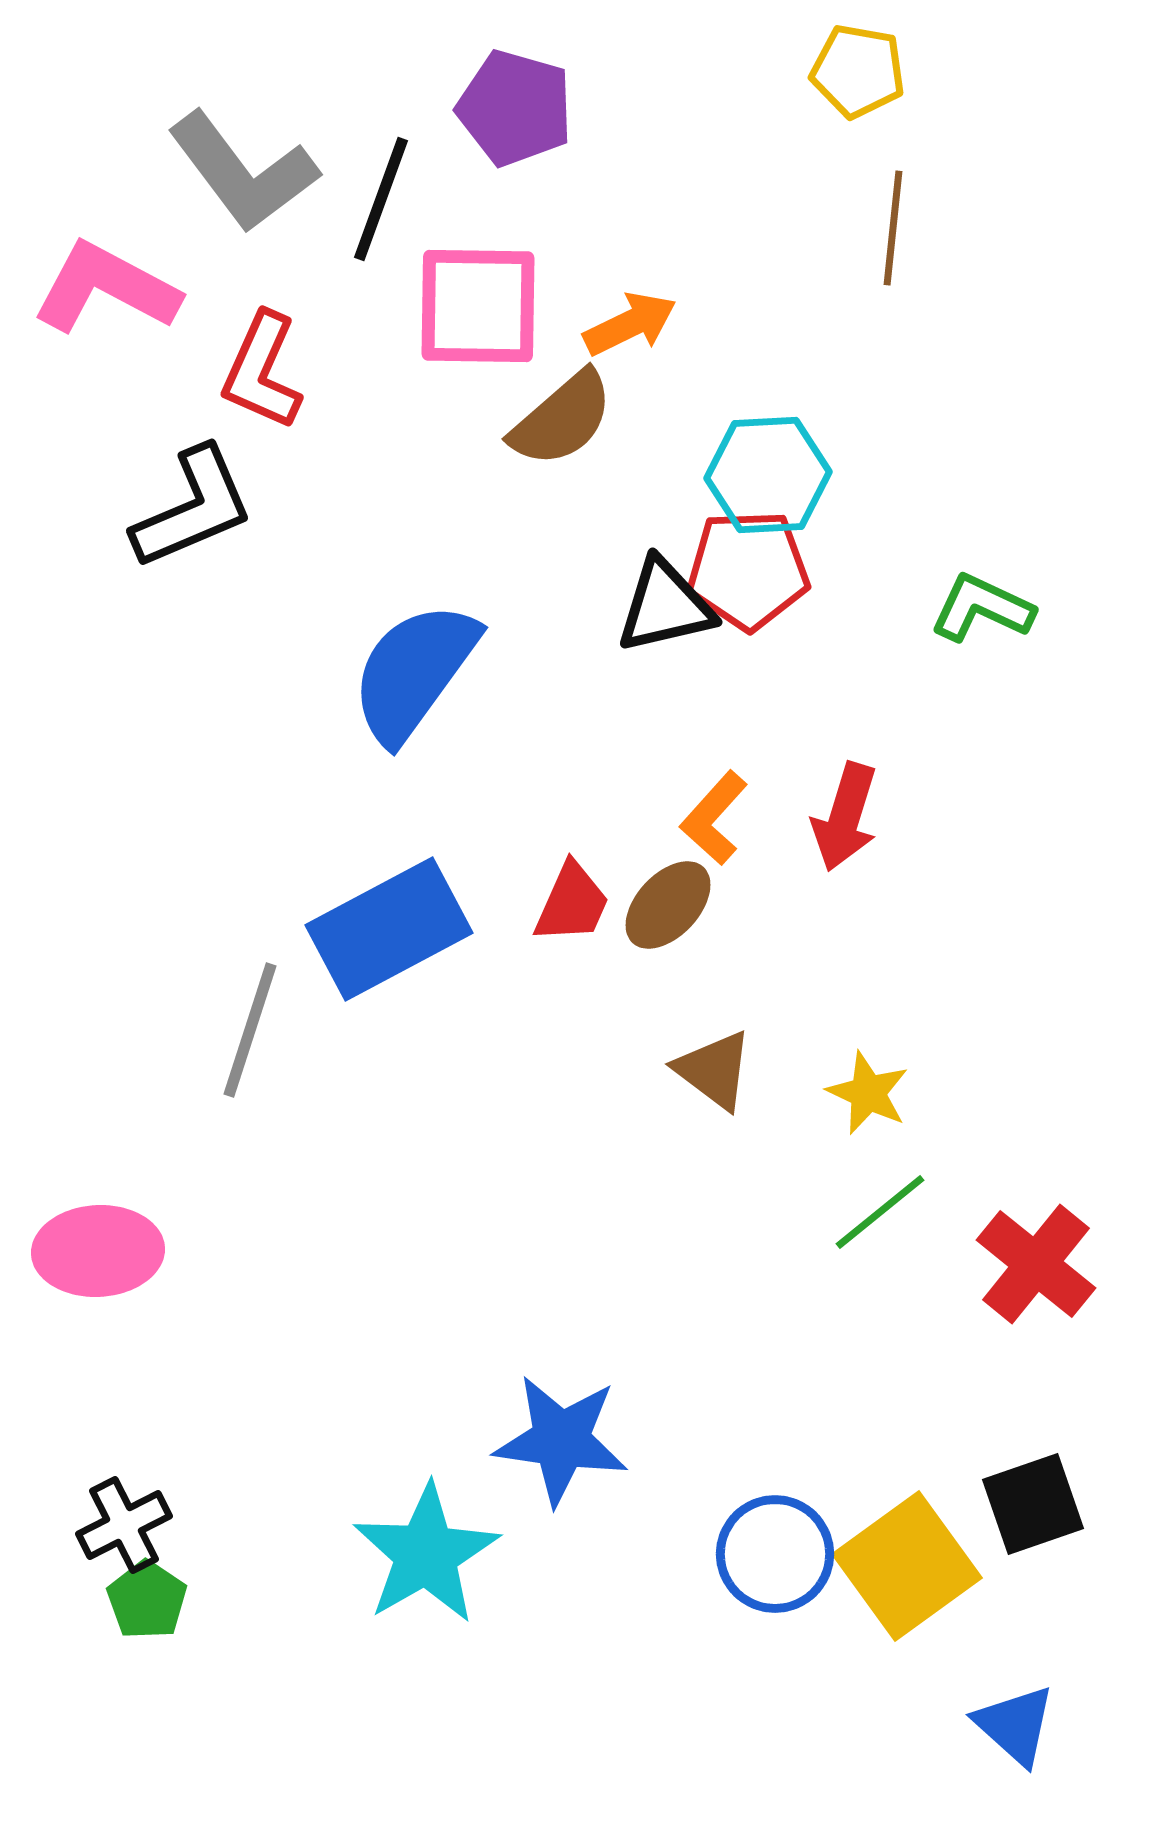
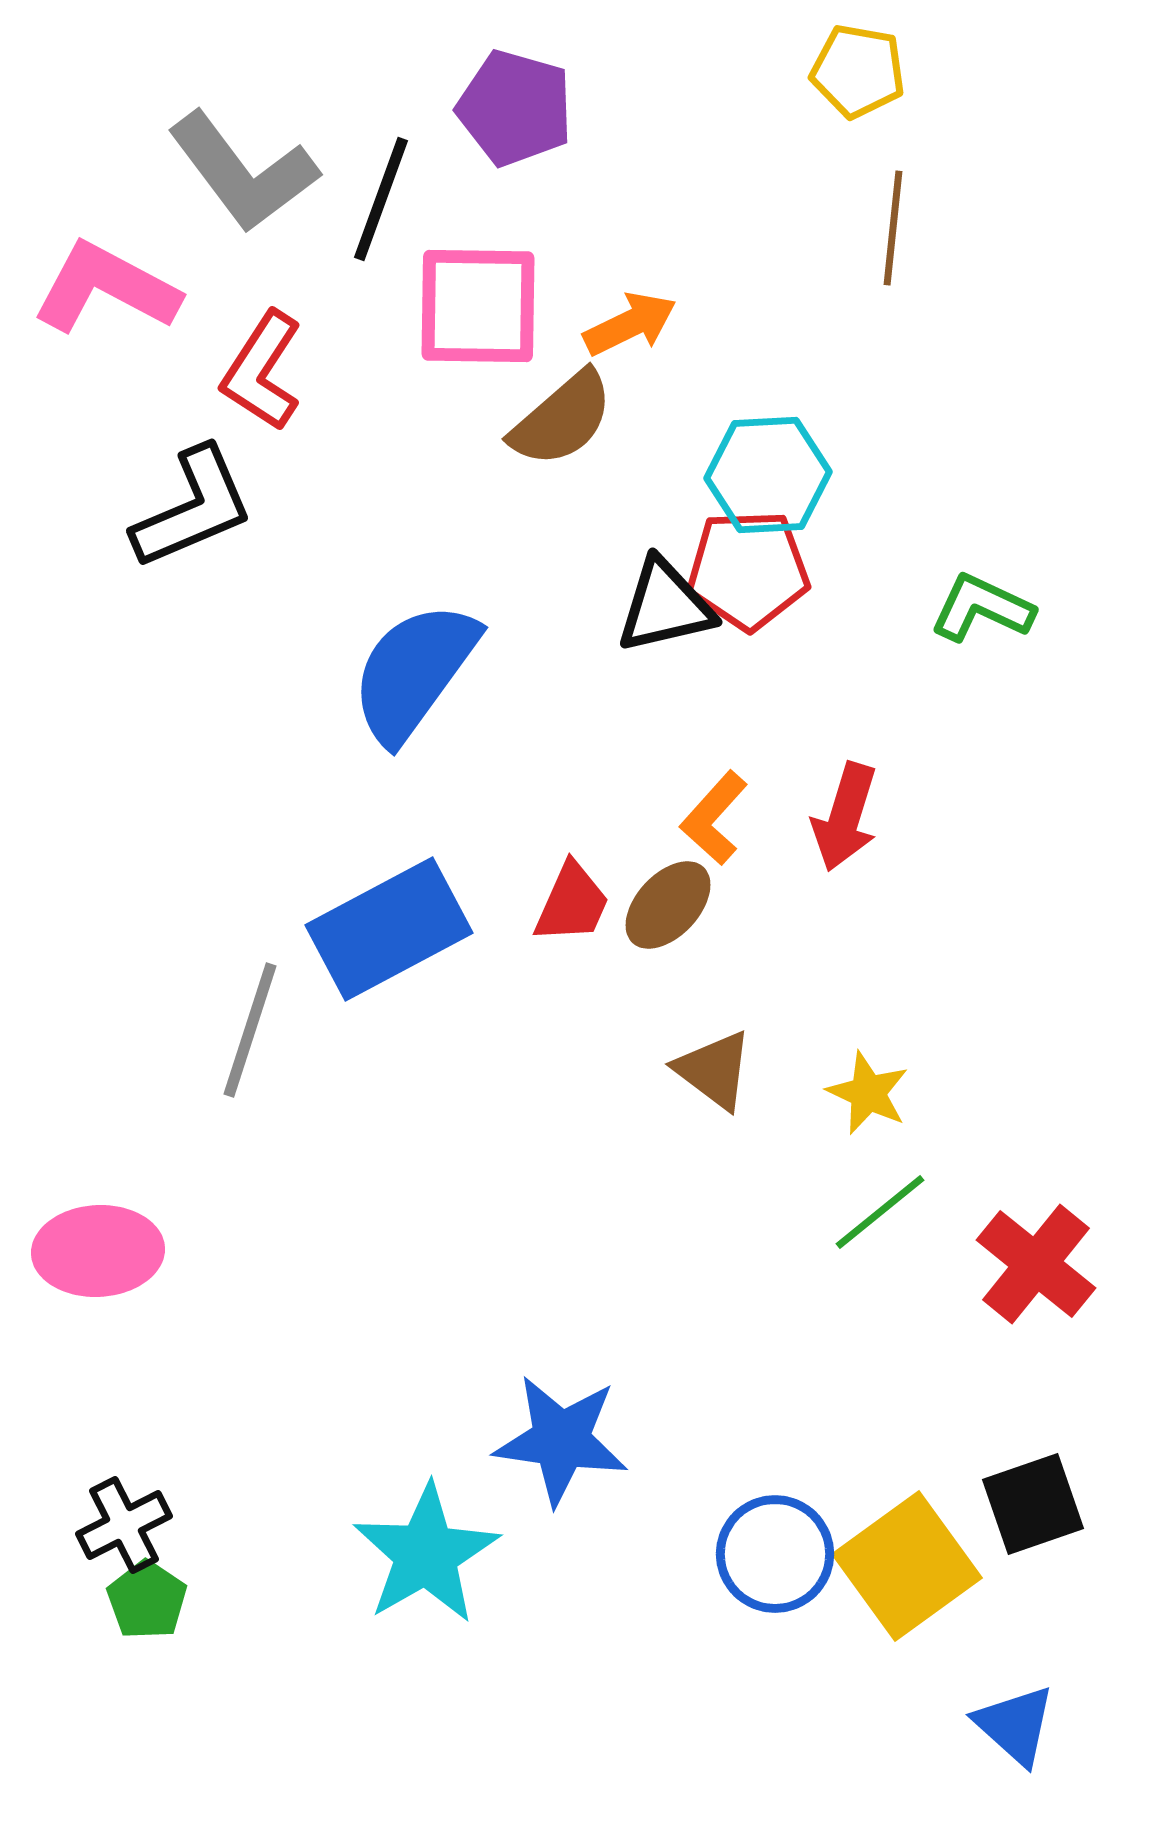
red L-shape: rotated 9 degrees clockwise
